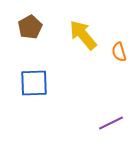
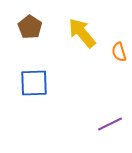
brown pentagon: rotated 10 degrees counterclockwise
yellow arrow: moved 1 px left, 2 px up
purple line: moved 1 px left, 1 px down
